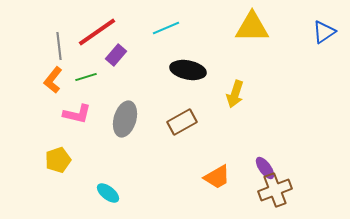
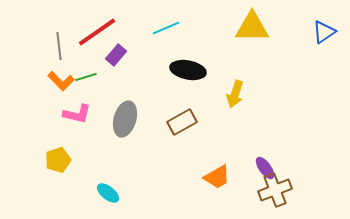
orange L-shape: moved 8 px right, 1 px down; rotated 84 degrees counterclockwise
